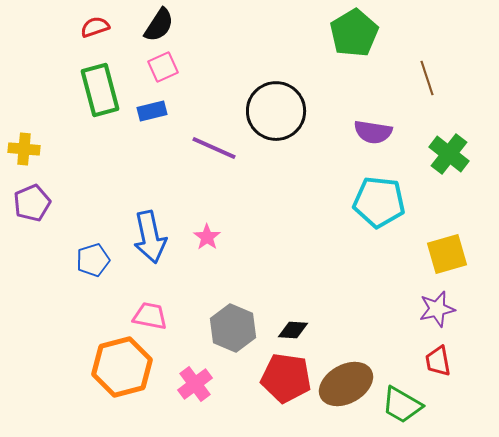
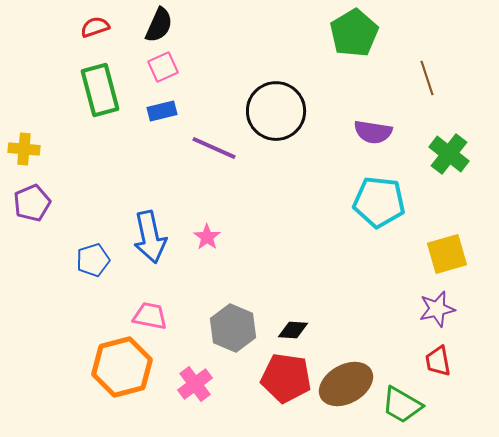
black semicircle: rotated 9 degrees counterclockwise
blue rectangle: moved 10 px right
